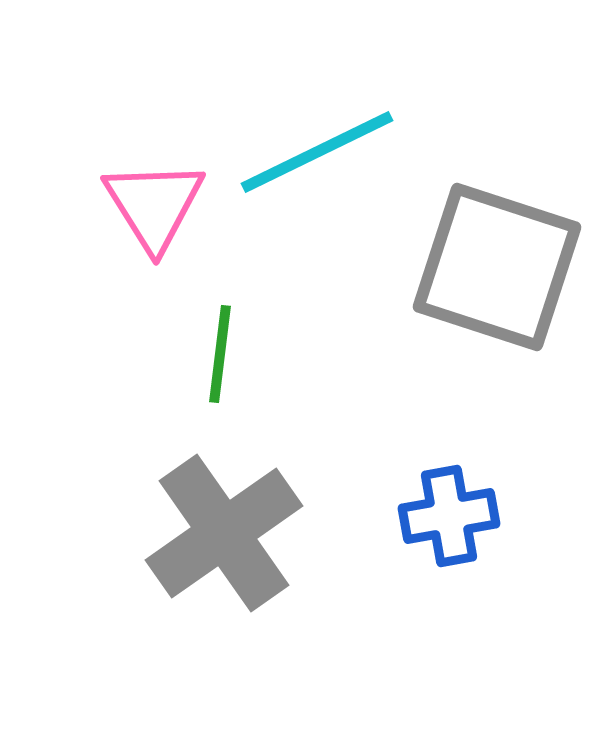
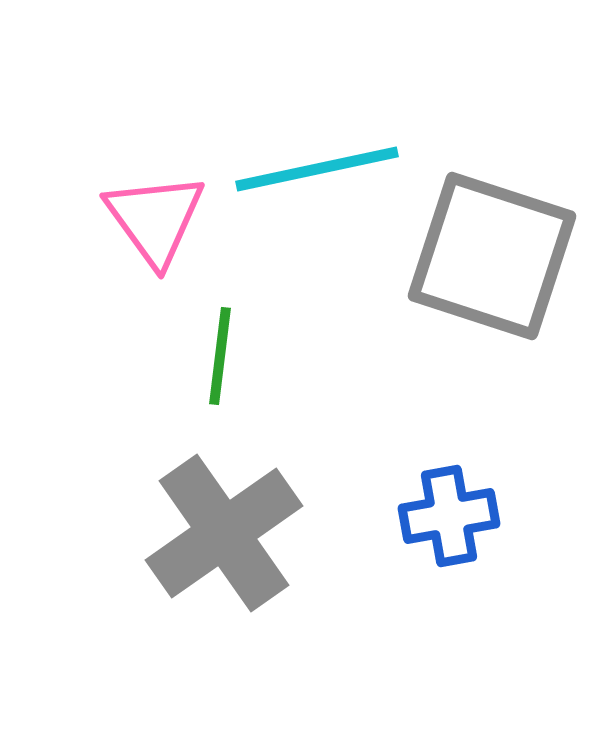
cyan line: moved 17 px down; rotated 14 degrees clockwise
pink triangle: moved 1 px right, 14 px down; rotated 4 degrees counterclockwise
gray square: moved 5 px left, 11 px up
green line: moved 2 px down
